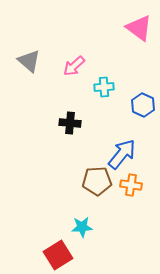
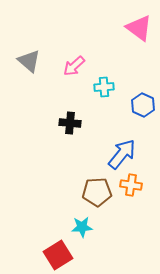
brown pentagon: moved 11 px down
